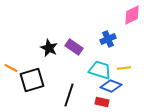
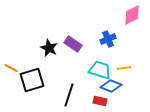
purple rectangle: moved 1 px left, 3 px up
red rectangle: moved 2 px left, 1 px up
